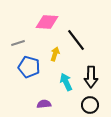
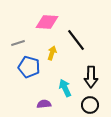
yellow arrow: moved 3 px left, 1 px up
cyan arrow: moved 1 px left, 6 px down
